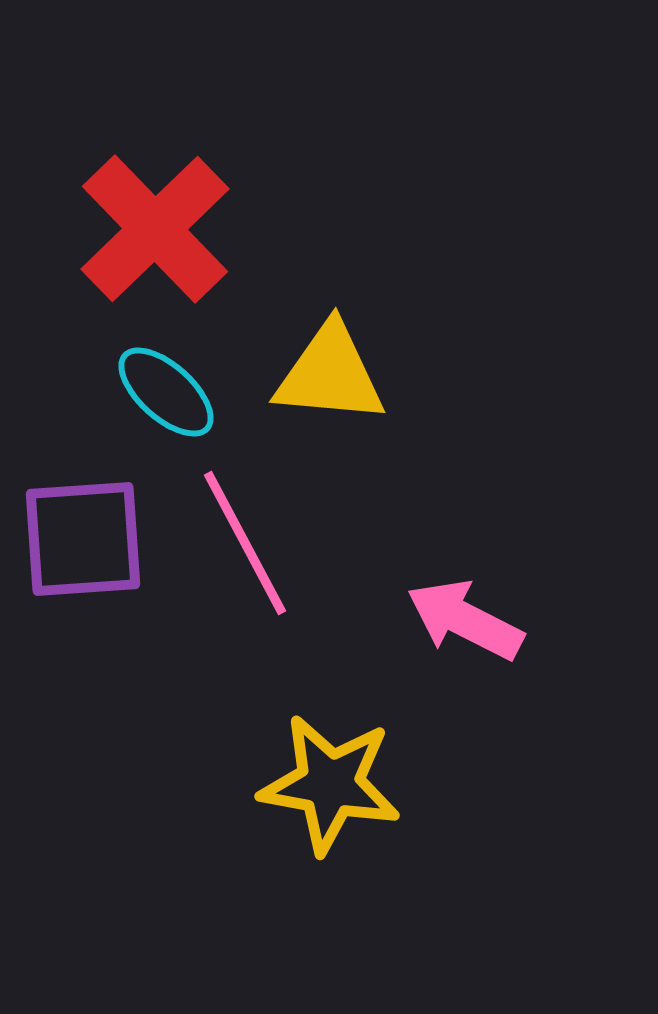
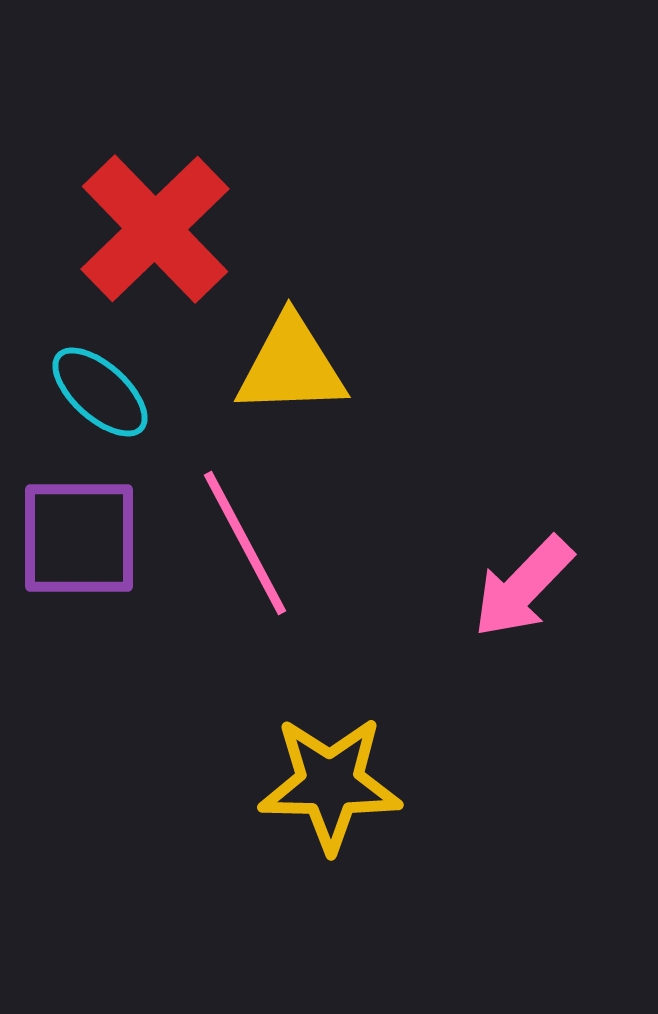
yellow triangle: moved 39 px left, 8 px up; rotated 7 degrees counterclockwise
cyan ellipse: moved 66 px left
purple square: moved 4 px left, 1 px up; rotated 4 degrees clockwise
pink arrow: moved 58 px right, 33 px up; rotated 73 degrees counterclockwise
yellow star: rotated 9 degrees counterclockwise
